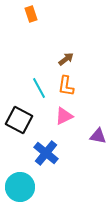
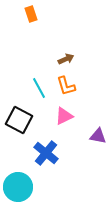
brown arrow: rotated 14 degrees clockwise
orange L-shape: rotated 25 degrees counterclockwise
cyan circle: moved 2 px left
